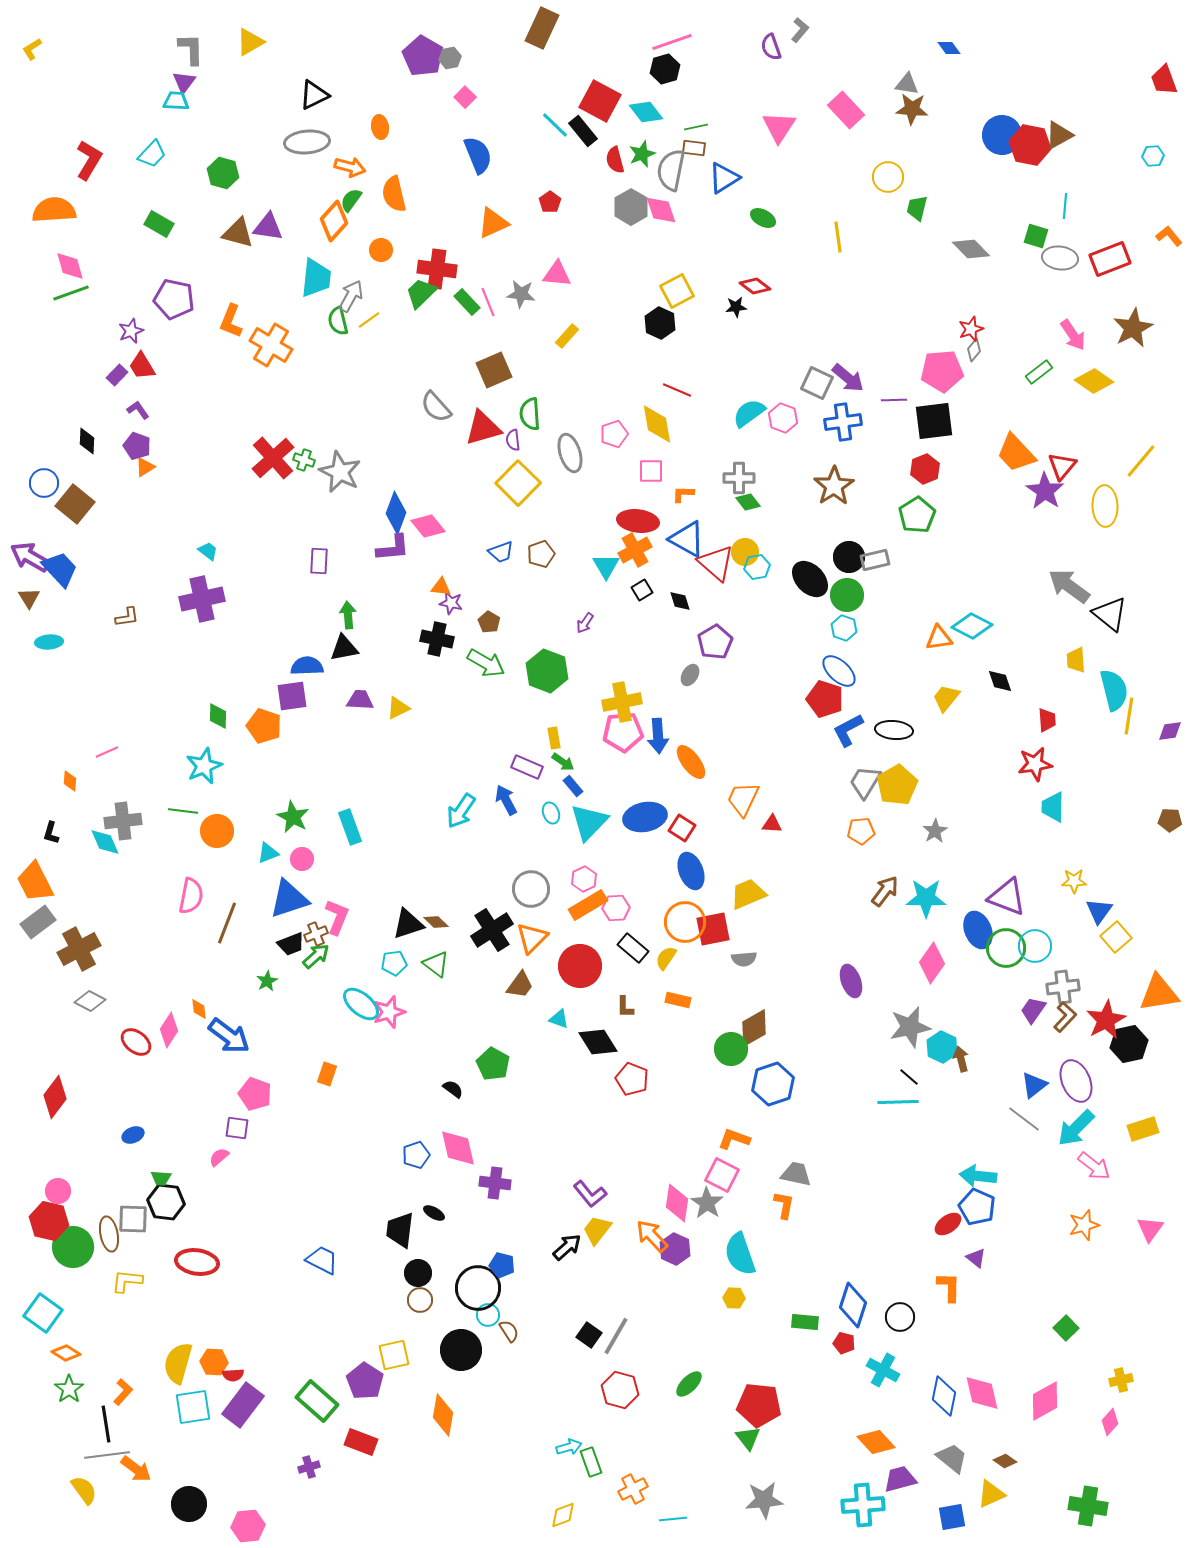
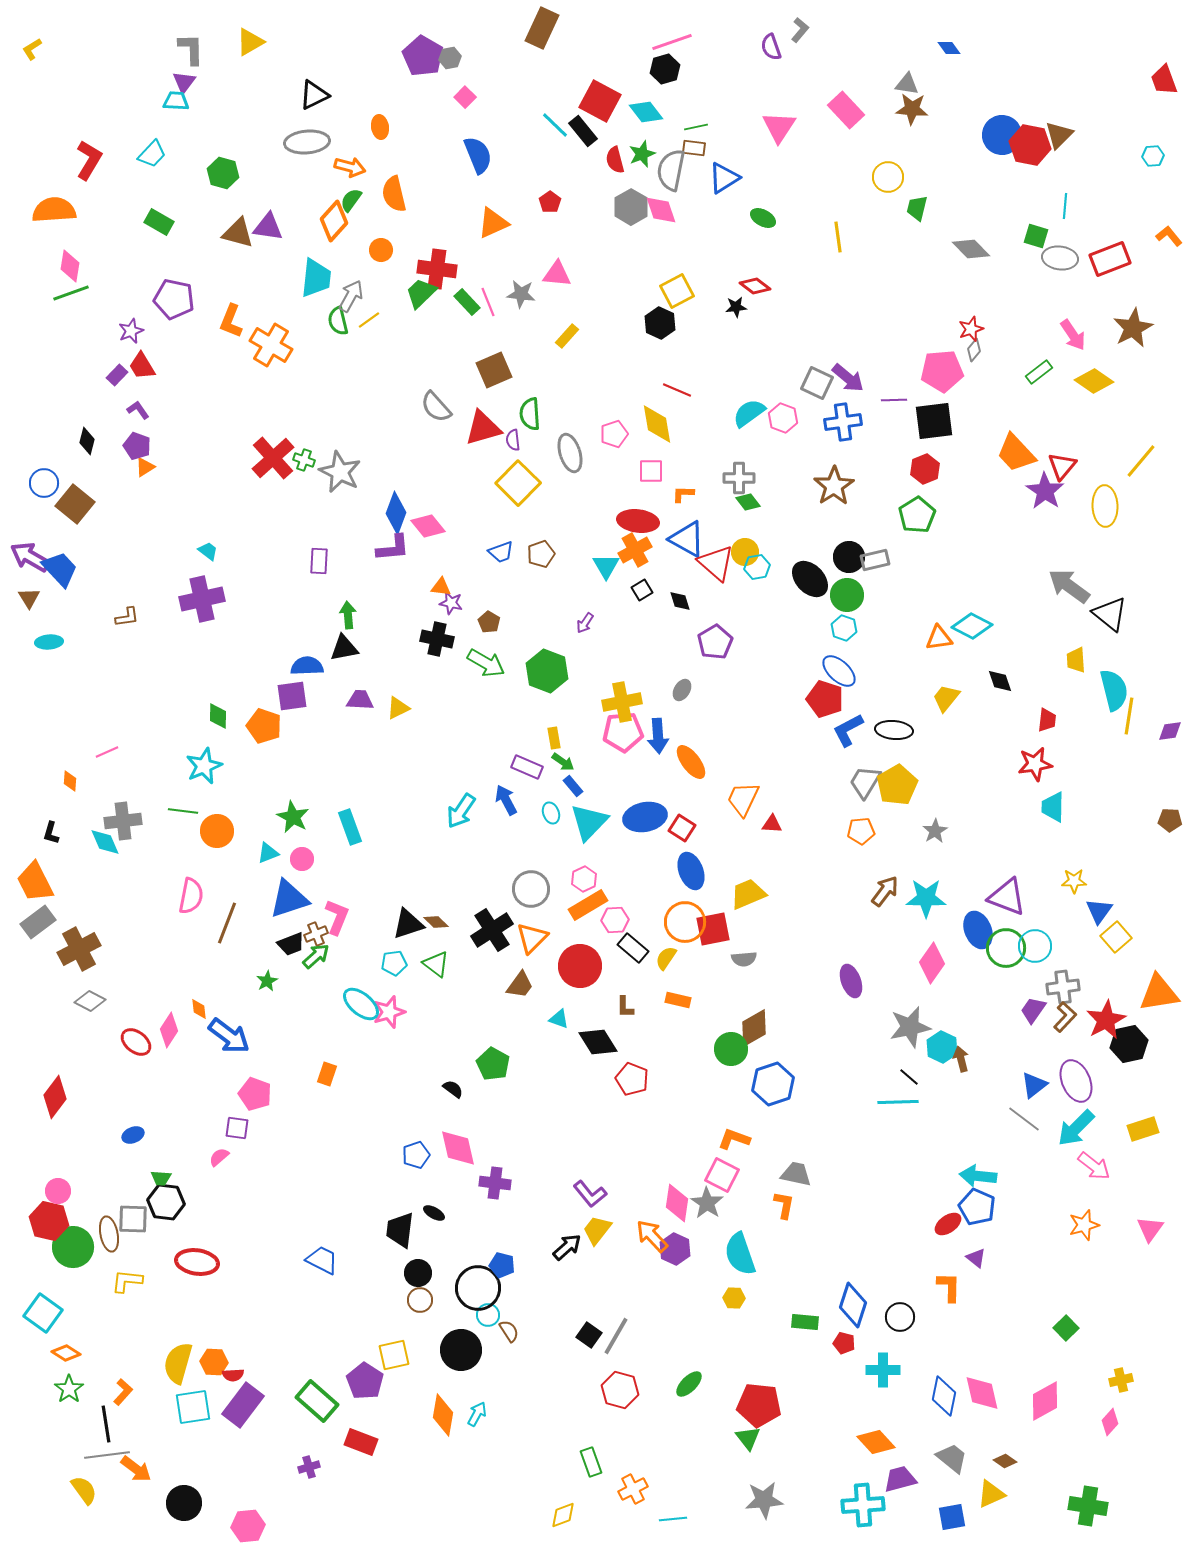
brown triangle at (1059, 135): rotated 16 degrees counterclockwise
green rectangle at (159, 224): moved 2 px up
pink diamond at (70, 266): rotated 24 degrees clockwise
black diamond at (87, 441): rotated 12 degrees clockwise
gray ellipse at (690, 675): moved 8 px left, 15 px down
red trapezoid at (1047, 720): rotated 10 degrees clockwise
pink hexagon at (616, 908): moved 1 px left, 12 px down
cyan cross at (883, 1370): rotated 28 degrees counterclockwise
cyan arrow at (569, 1447): moved 92 px left, 33 px up; rotated 45 degrees counterclockwise
black circle at (189, 1504): moved 5 px left, 1 px up
